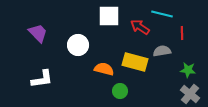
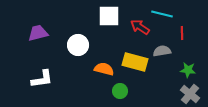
purple trapezoid: rotated 60 degrees counterclockwise
